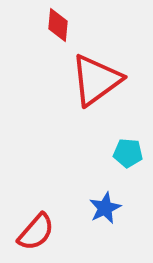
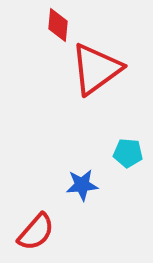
red triangle: moved 11 px up
blue star: moved 23 px left, 23 px up; rotated 20 degrees clockwise
